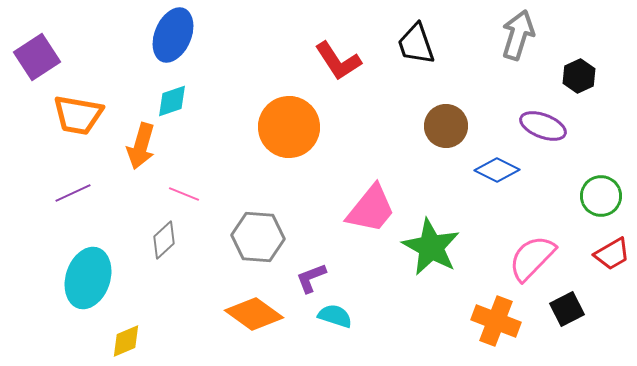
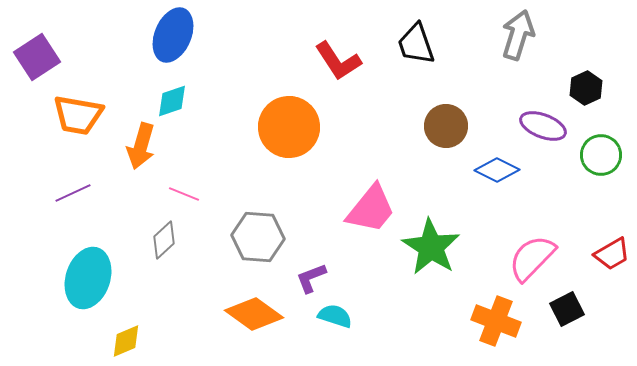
black hexagon: moved 7 px right, 12 px down
green circle: moved 41 px up
green star: rotated 4 degrees clockwise
